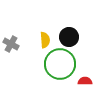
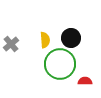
black circle: moved 2 px right, 1 px down
gray cross: rotated 21 degrees clockwise
